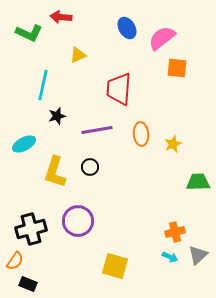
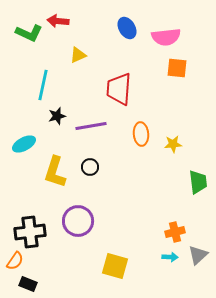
red arrow: moved 3 px left, 4 px down
pink semicircle: moved 4 px right, 1 px up; rotated 148 degrees counterclockwise
purple line: moved 6 px left, 4 px up
yellow star: rotated 18 degrees clockwise
green trapezoid: rotated 85 degrees clockwise
black cross: moved 1 px left, 3 px down; rotated 8 degrees clockwise
cyan arrow: rotated 21 degrees counterclockwise
